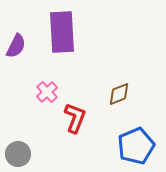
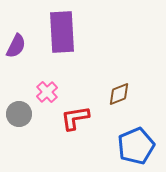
red L-shape: rotated 120 degrees counterclockwise
gray circle: moved 1 px right, 40 px up
